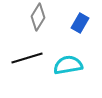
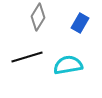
black line: moved 1 px up
